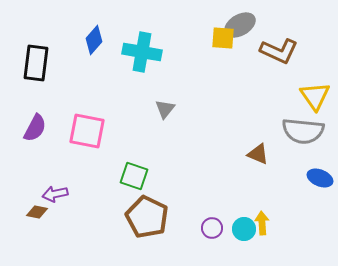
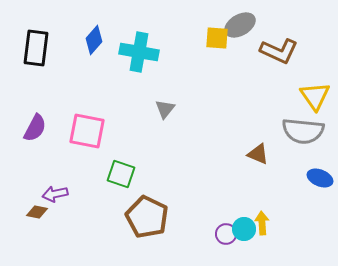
yellow square: moved 6 px left
cyan cross: moved 3 px left
black rectangle: moved 15 px up
green square: moved 13 px left, 2 px up
purple circle: moved 14 px right, 6 px down
